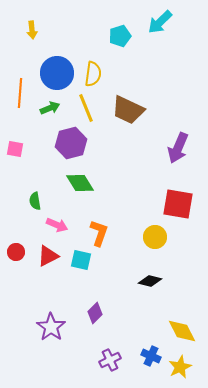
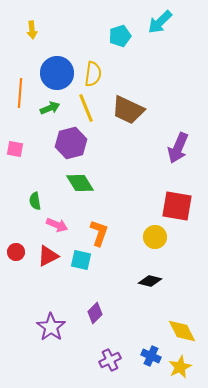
red square: moved 1 px left, 2 px down
